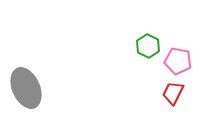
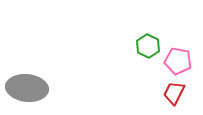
gray ellipse: moved 1 px right; rotated 60 degrees counterclockwise
red trapezoid: moved 1 px right
